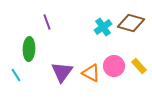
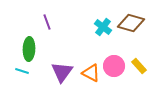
cyan cross: rotated 18 degrees counterclockwise
cyan line: moved 6 px right, 4 px up; rotated 40 degrees counterclockwise
